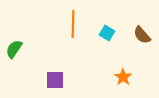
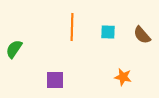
orange line: moved 1 px left, 3 px down
cyan square: moved 1 px right, 1 px up; rotated 28 degrees counterclockwise
orange star: rotated 24 degrees counterclockwise
